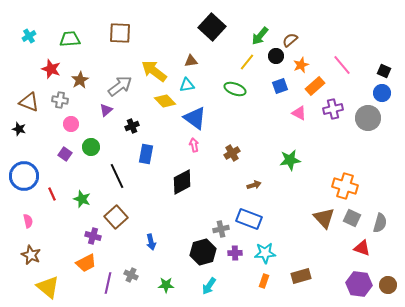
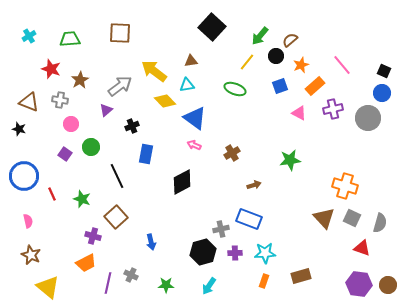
pink arrow at (194, 145): rotated 56 degrees counterclockwise
